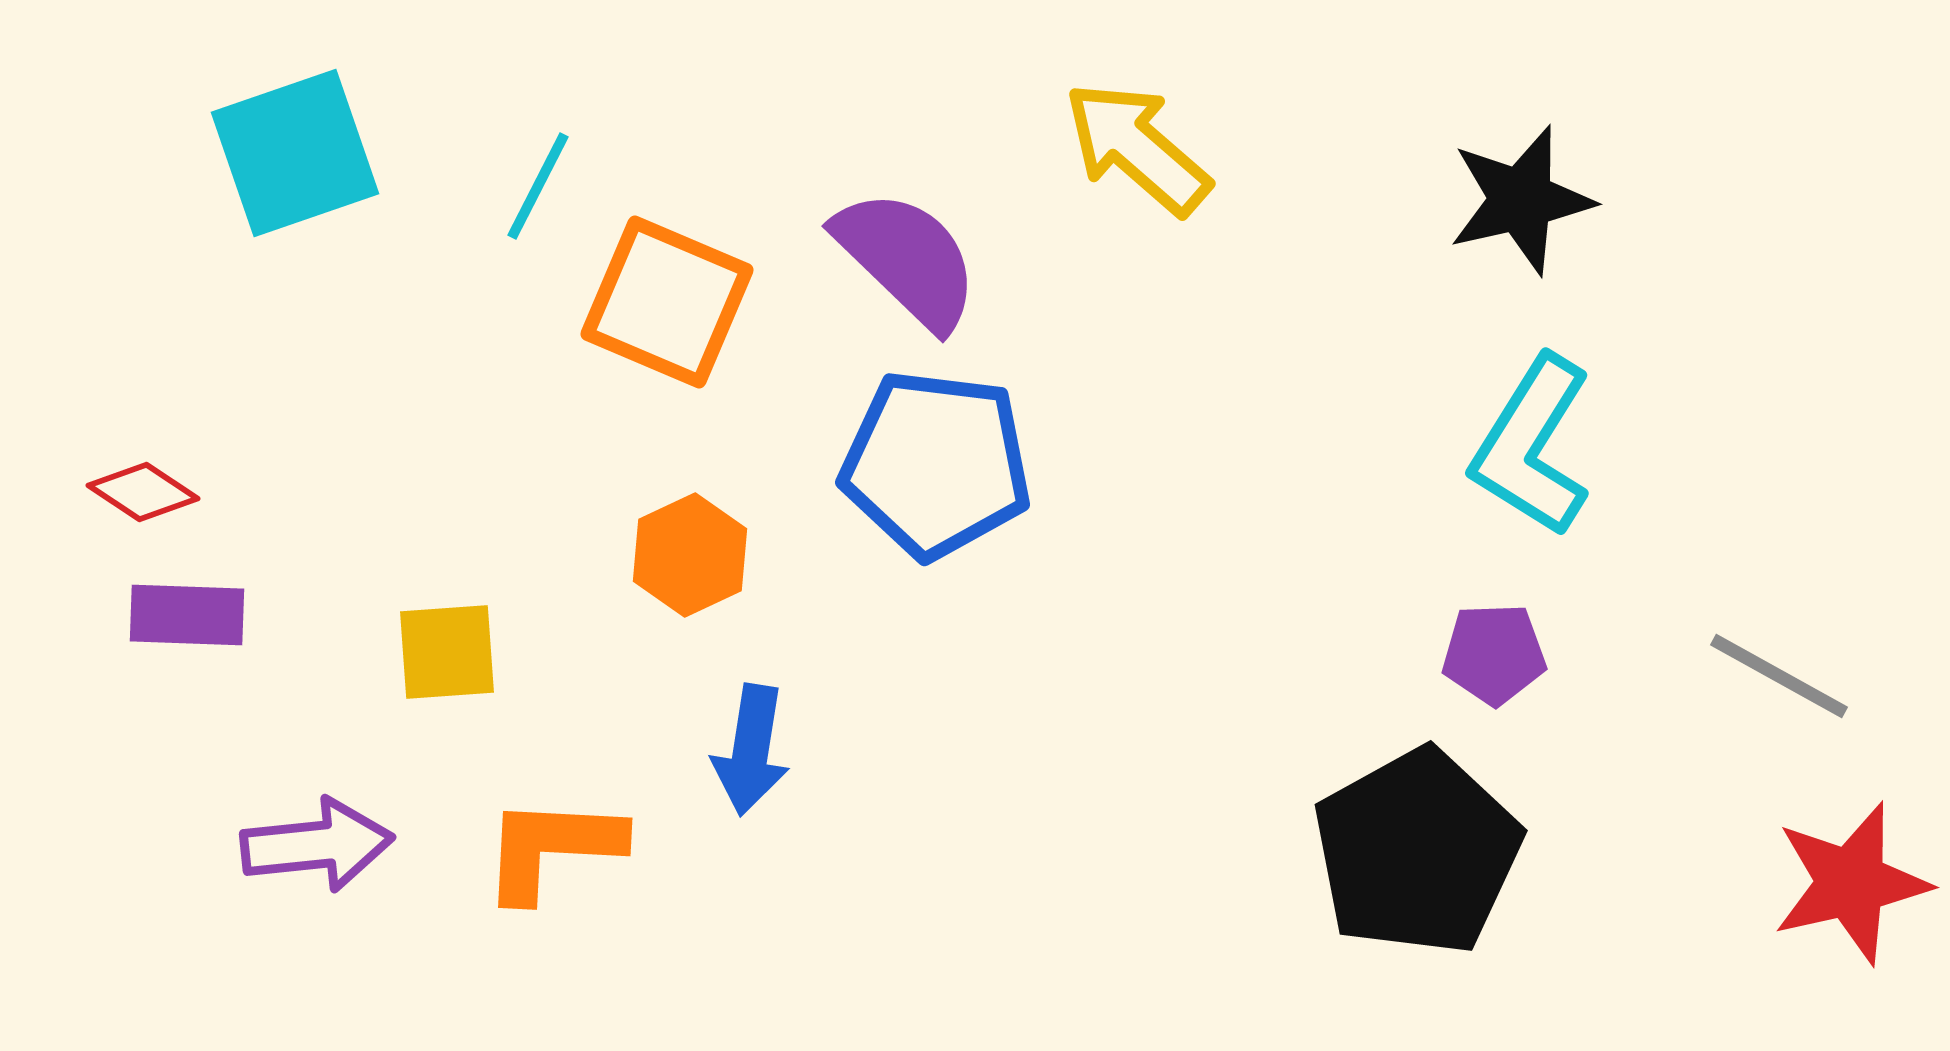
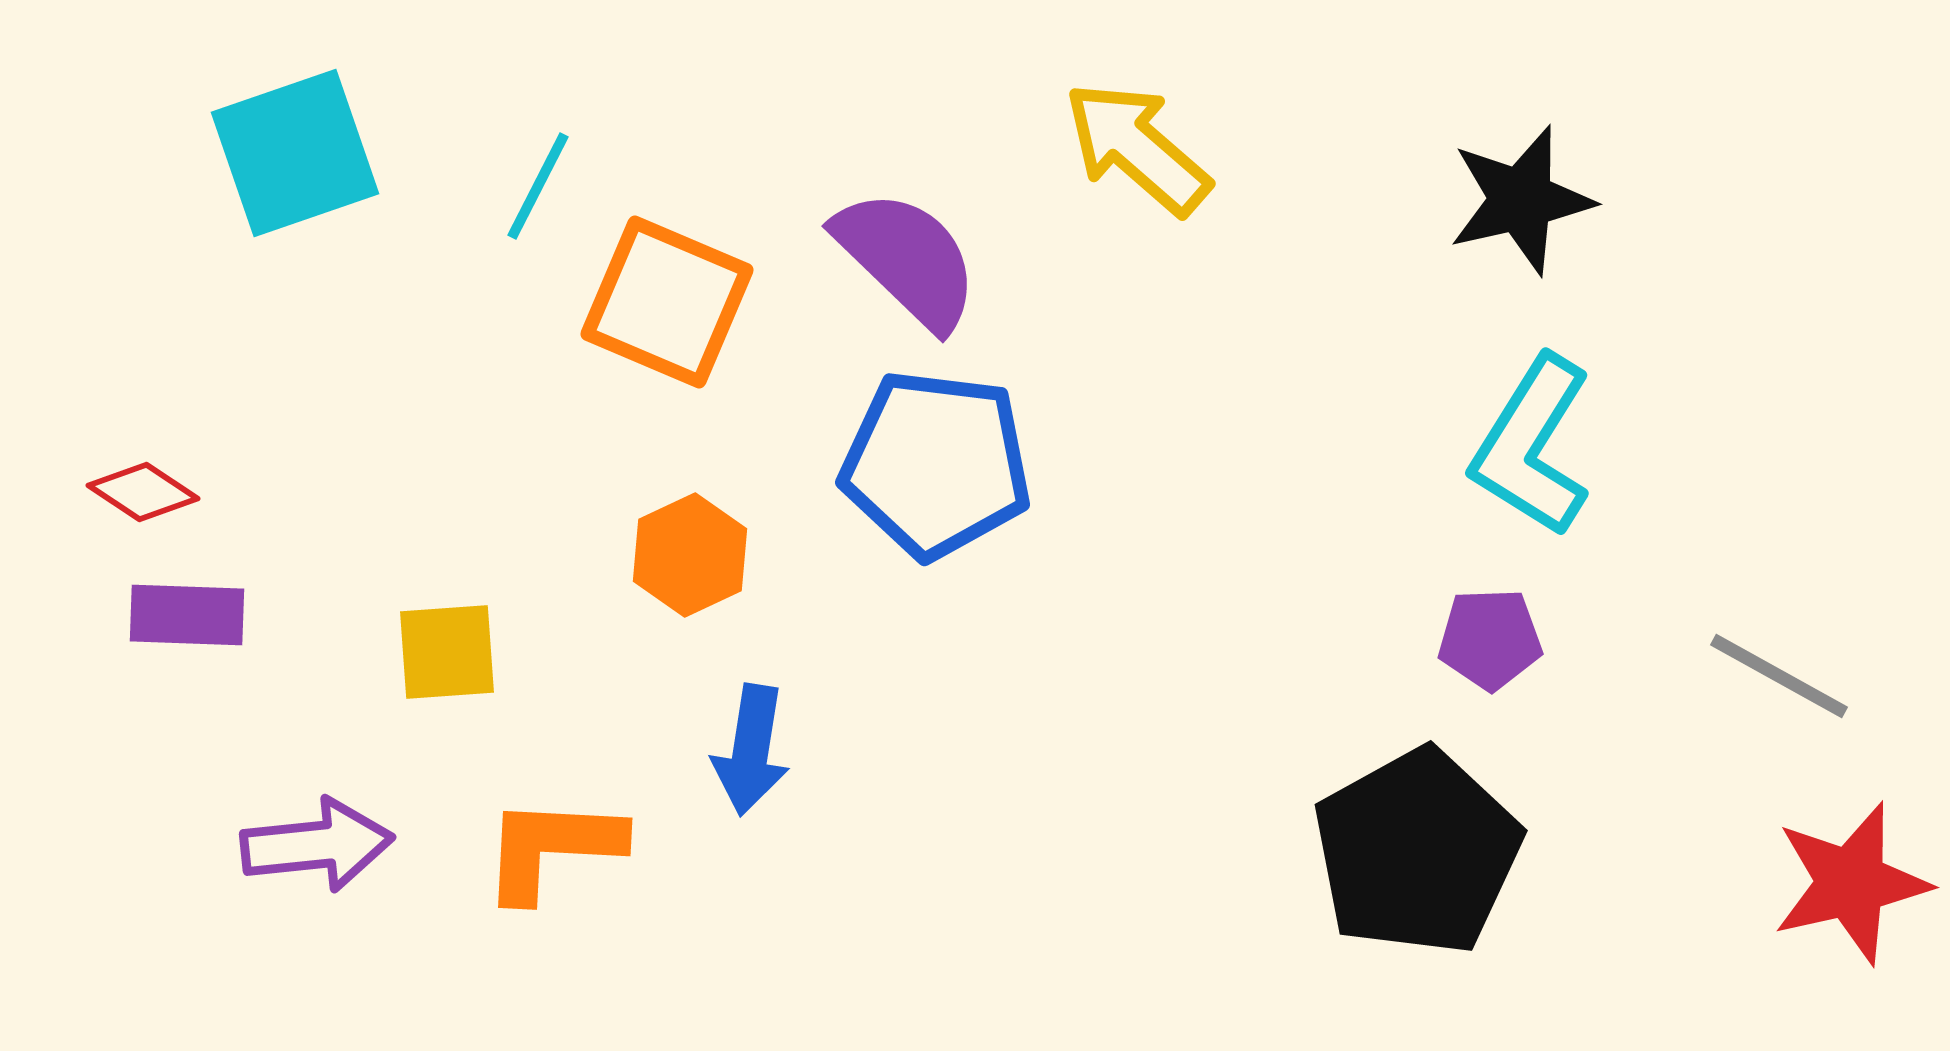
purple pentagon: moved 4 px left, 15 px up
